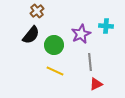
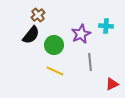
brown cross: moved 1 px right, 4 px down
red triangle: moved 16 px right
